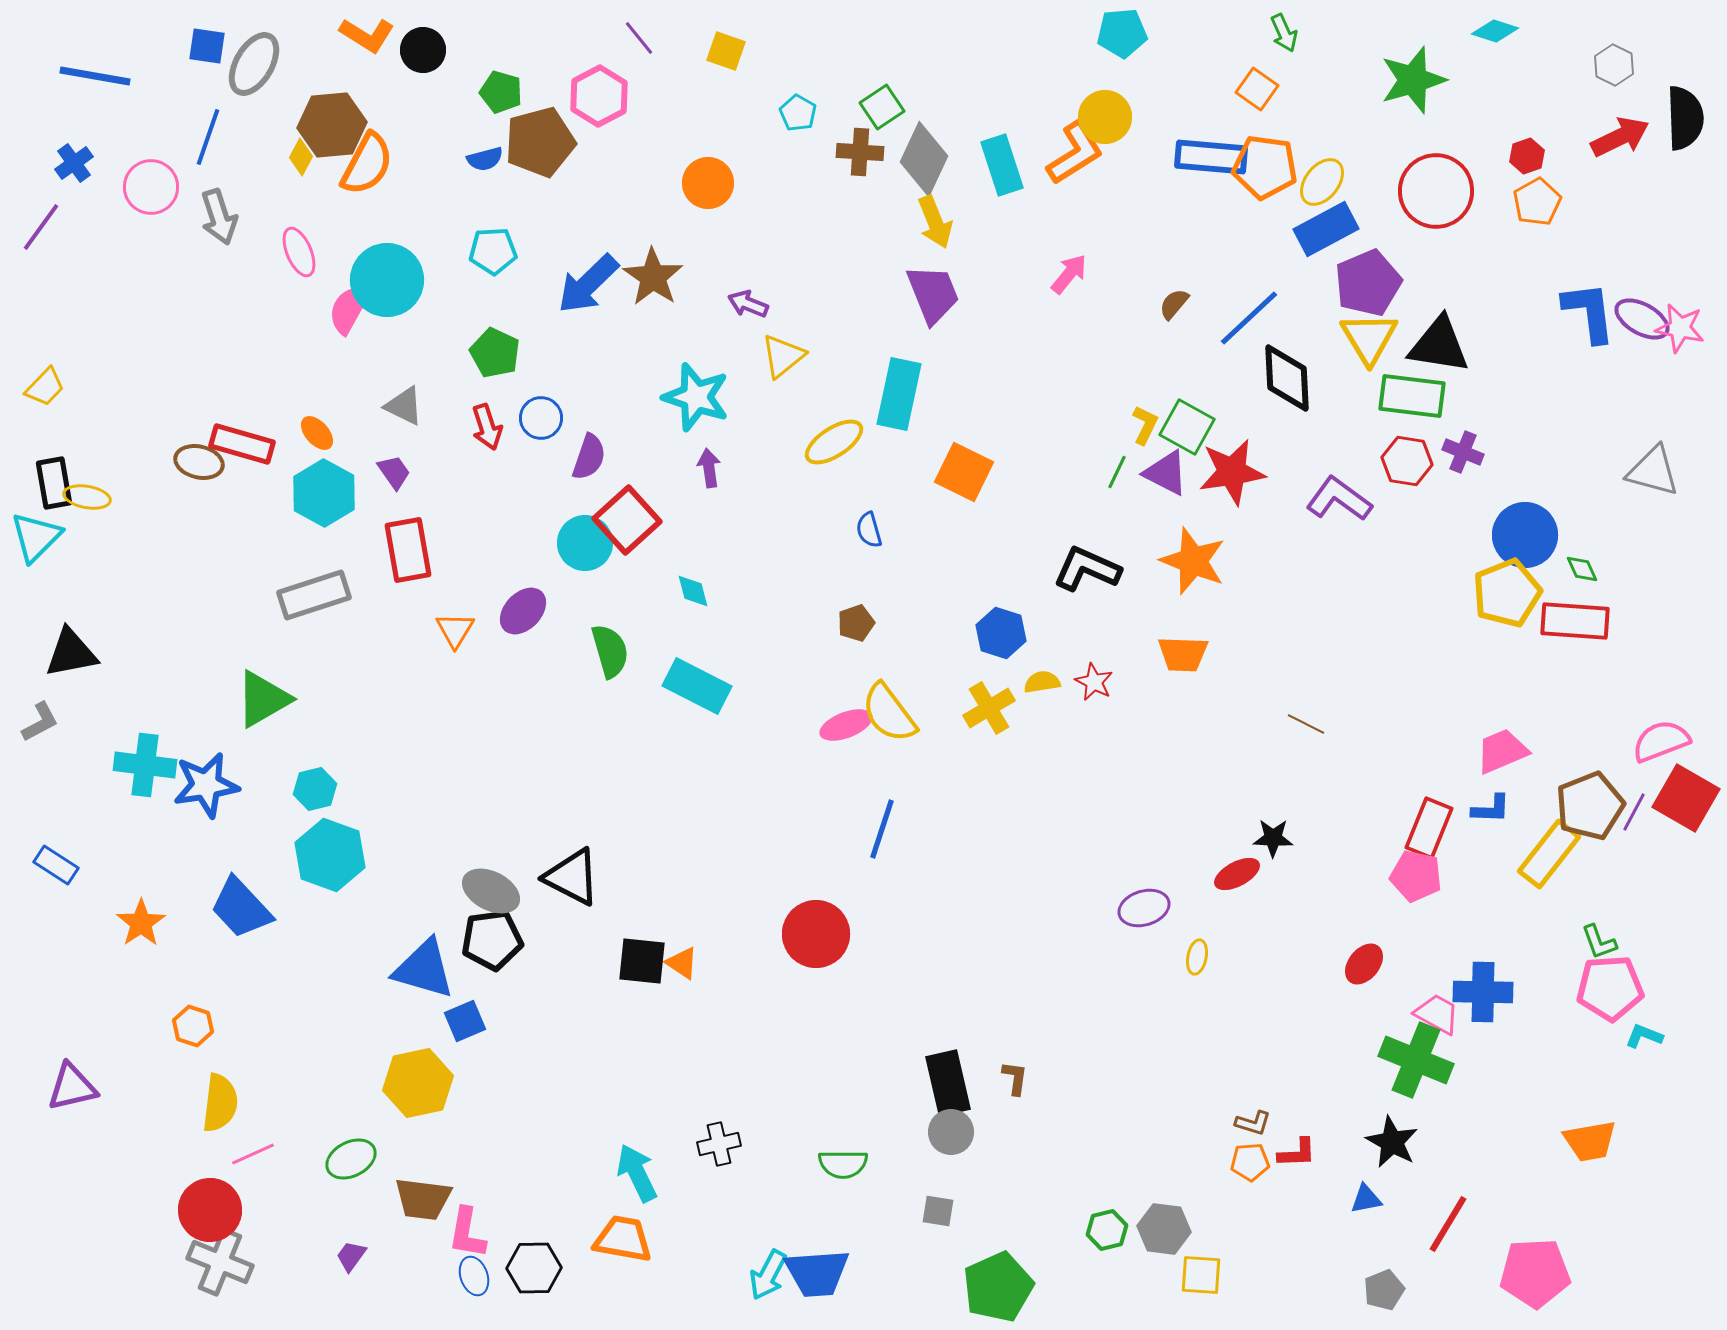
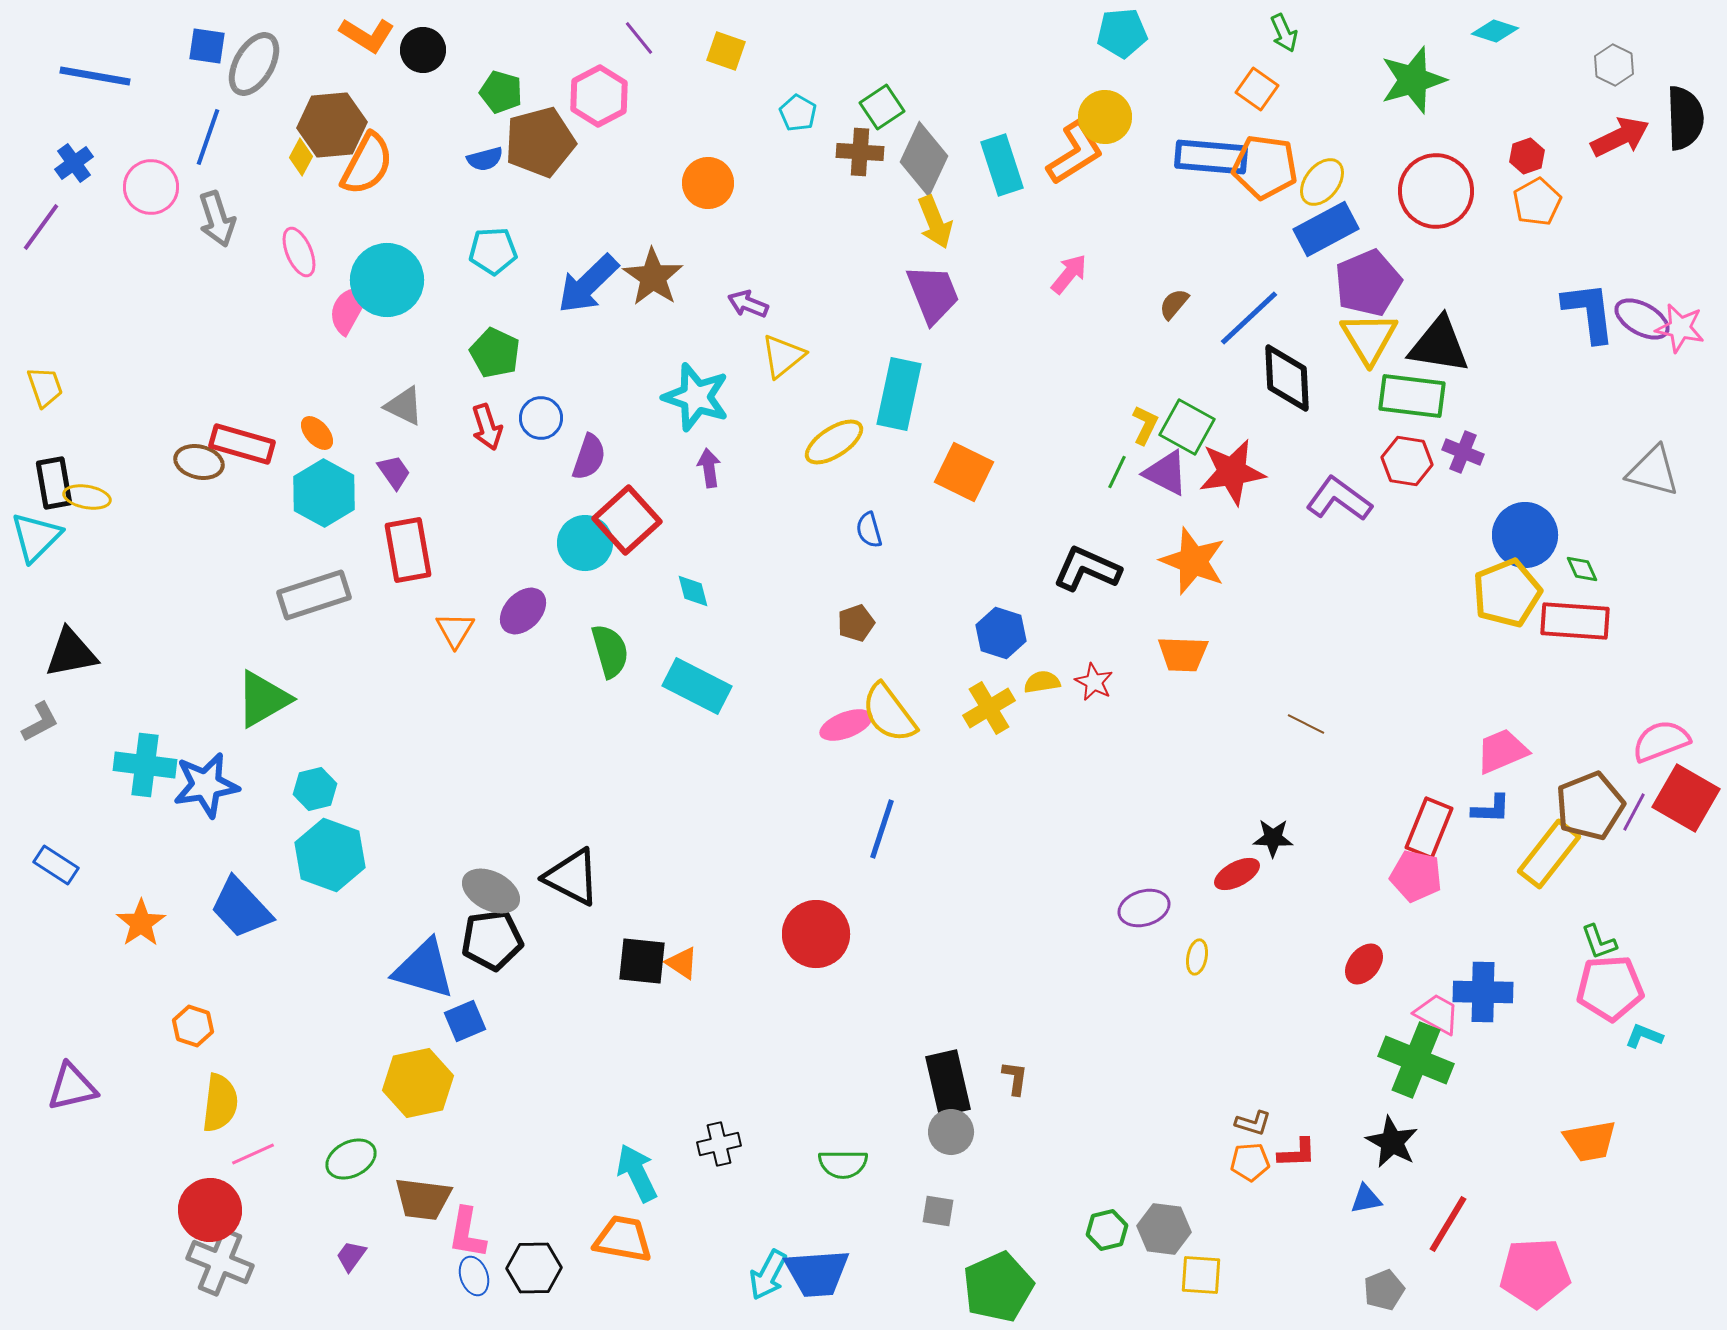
gray arrow at (219, 217): moved 2 px left, 2 px down
yellow trapezoid at (45, 387): rotated 63 degrees counterclockwise
